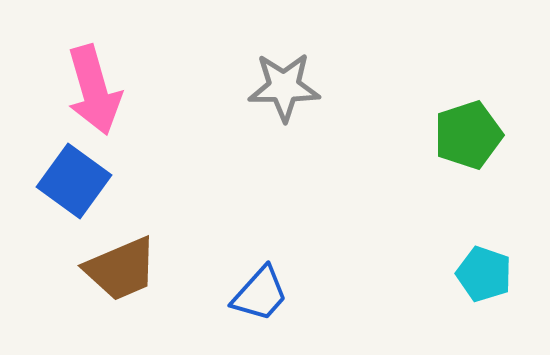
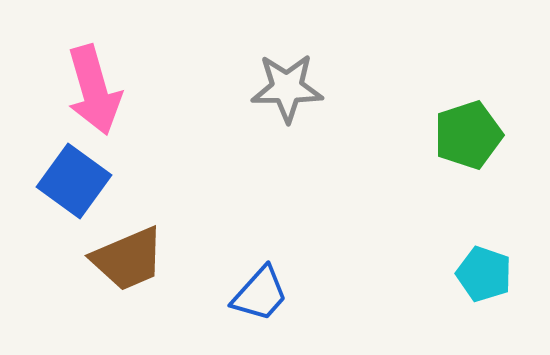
gray star: moved 3 px right, 1 px down
brown trapezoid: moved 7 px right, 10 px up
